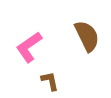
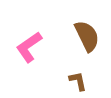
brown L-shape: moved 28 px right
